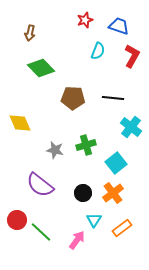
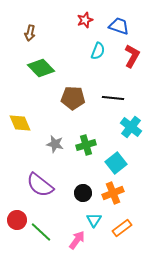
gray star: moved 6 px up
orange cross: rotated 15 degrees clockwise
